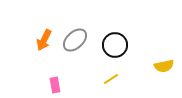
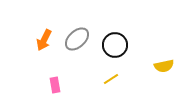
gray ellipse: moved 2 px right, 1 px up
